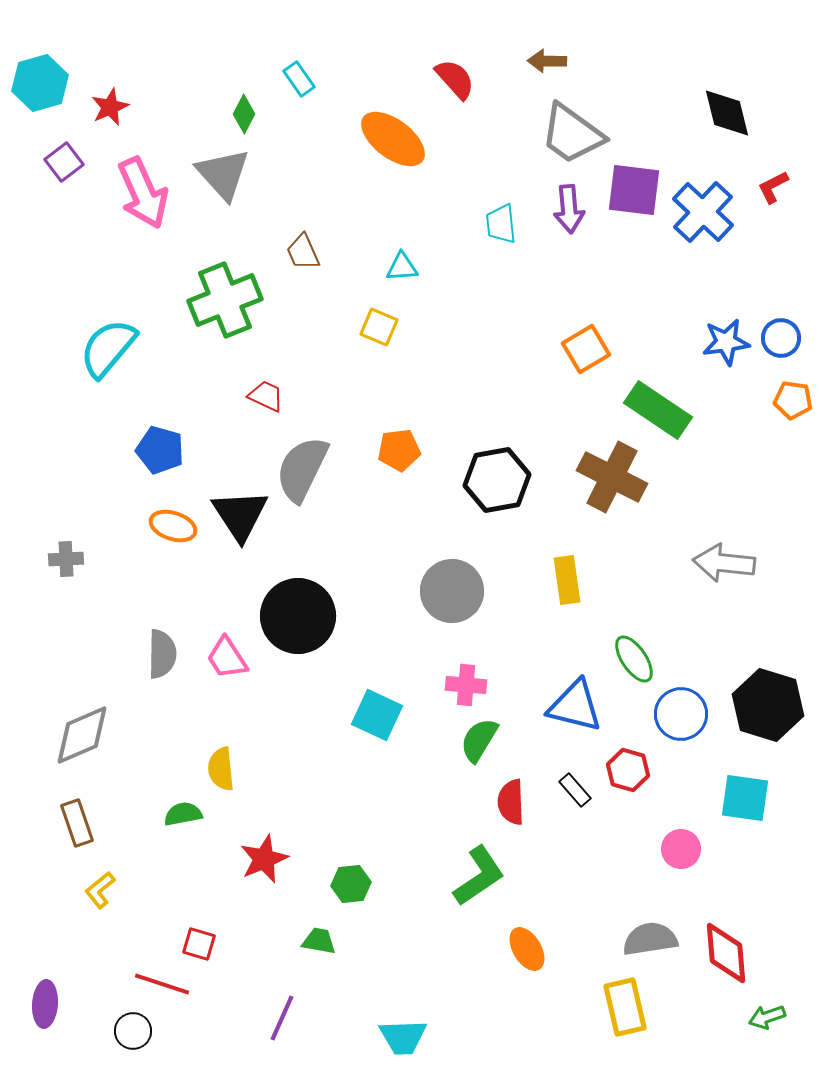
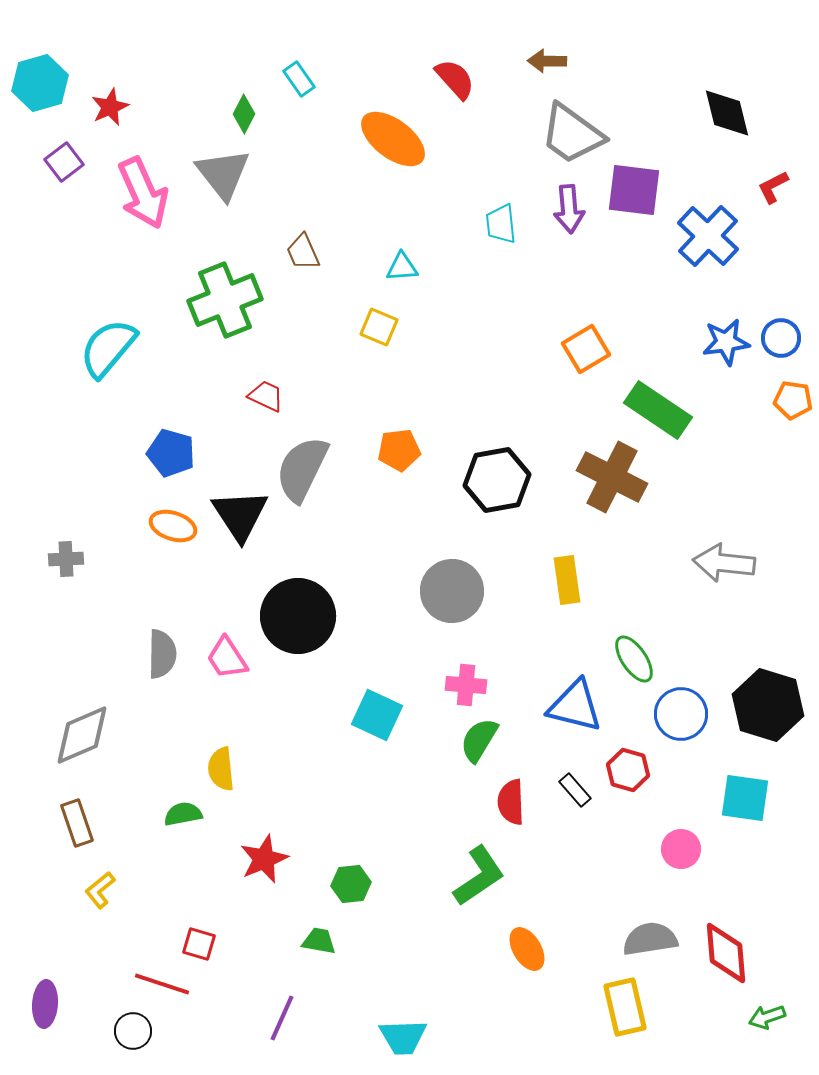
gray triangle at (223, 174): rotated 4 degrees clockwise
blue cross at (703, 212): moved 5 px right, 24 px down
blue pentagon at (160, 450): moved 11 px right, 3 px down
